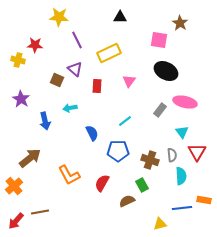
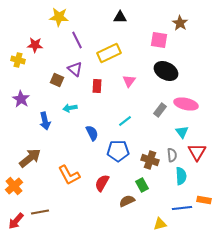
pink ellipse: moved 1 px right, 2 px down
